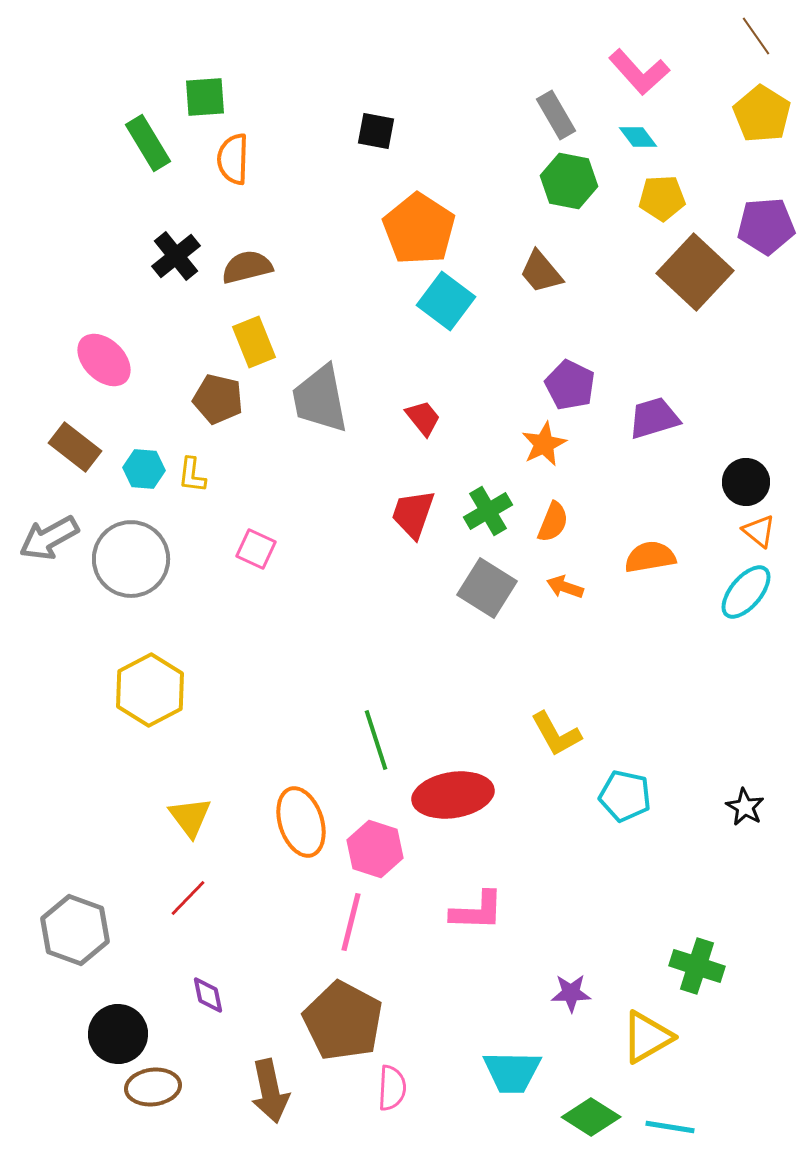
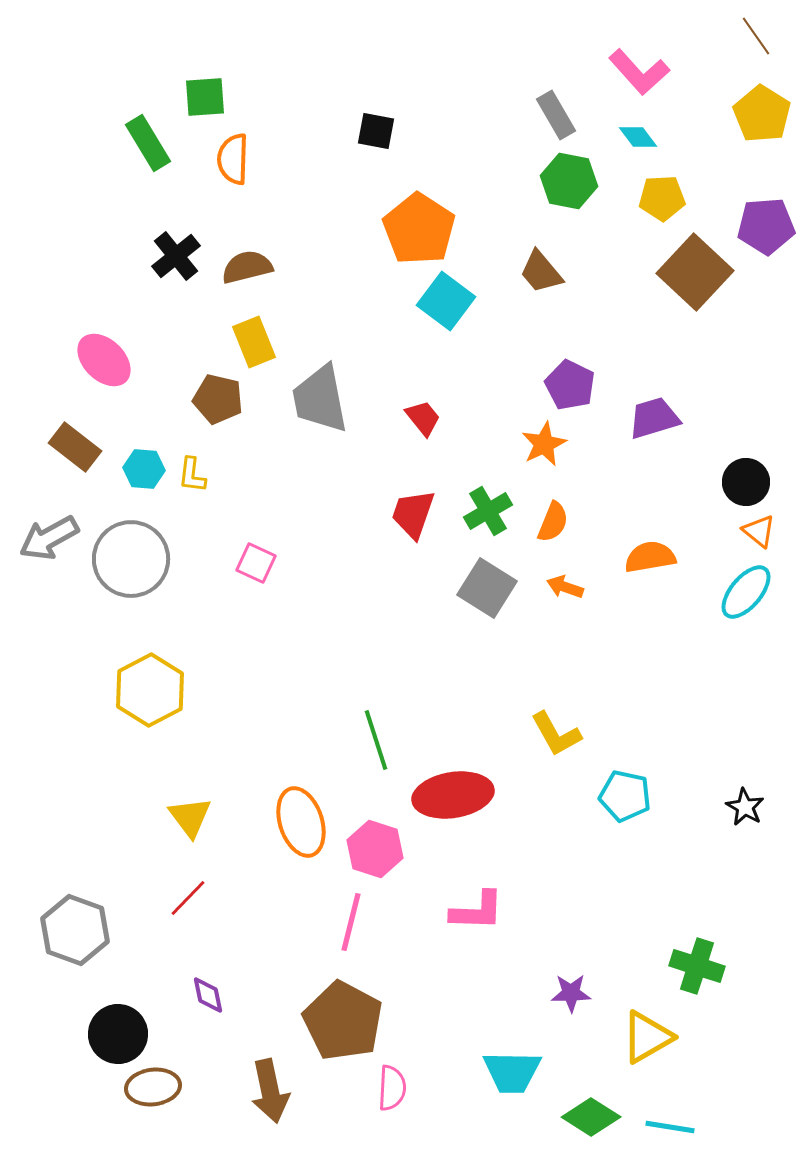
pink square at (256, 549): moved 14 px down
